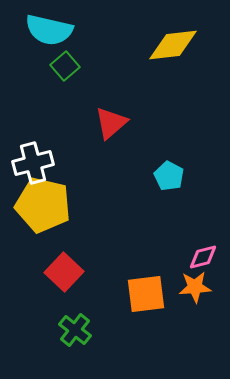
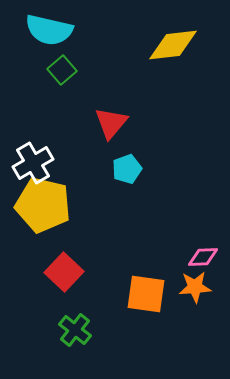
green square: moved 3 px left, 4 px down
red triangle: rotated 9 degrees counterclockwise
white cross: rotated 15 degrees counterclockwise
cyan pentagon: moved 42 px left, 7 px up; rotated 24 degrees clockwise
pink diamond: rotated 12 degrees clockwise
orange square: rotated 15 degrees clockwise
